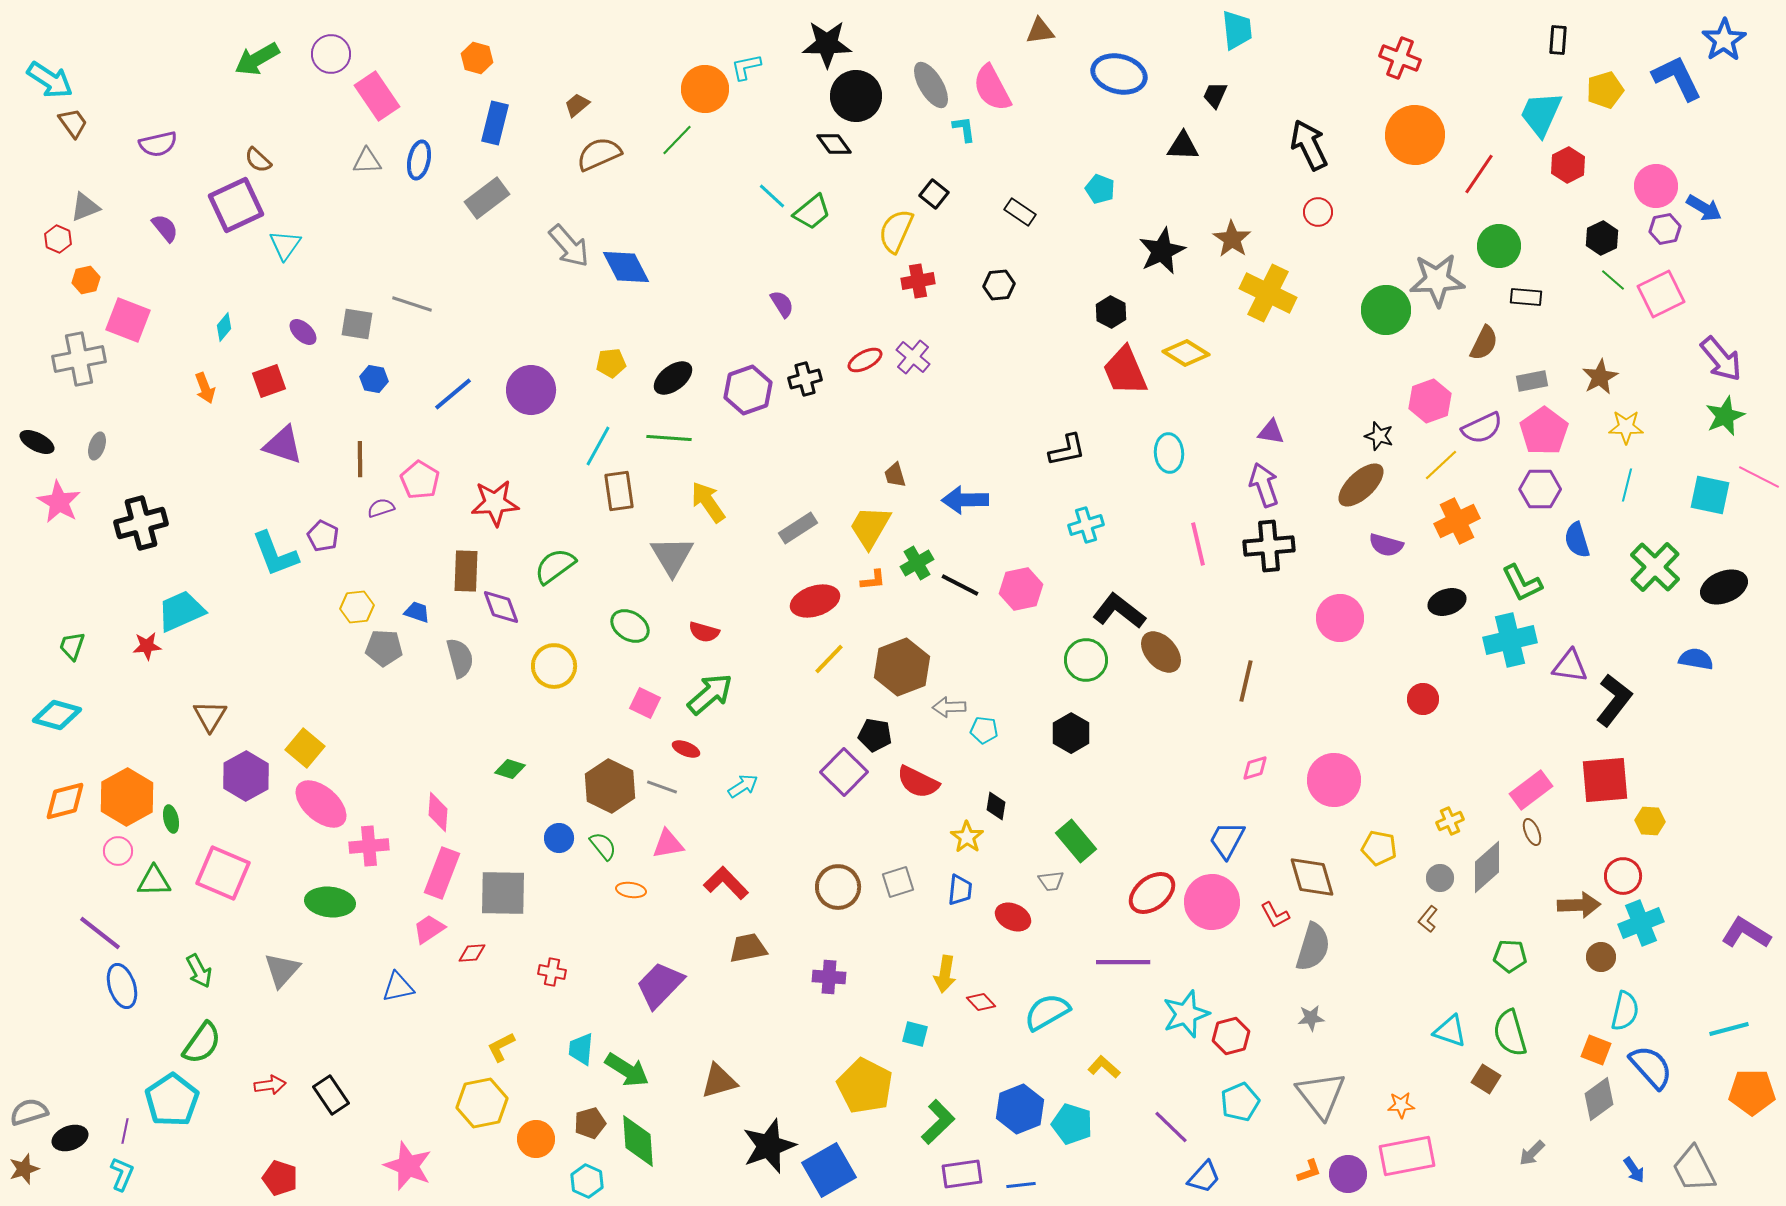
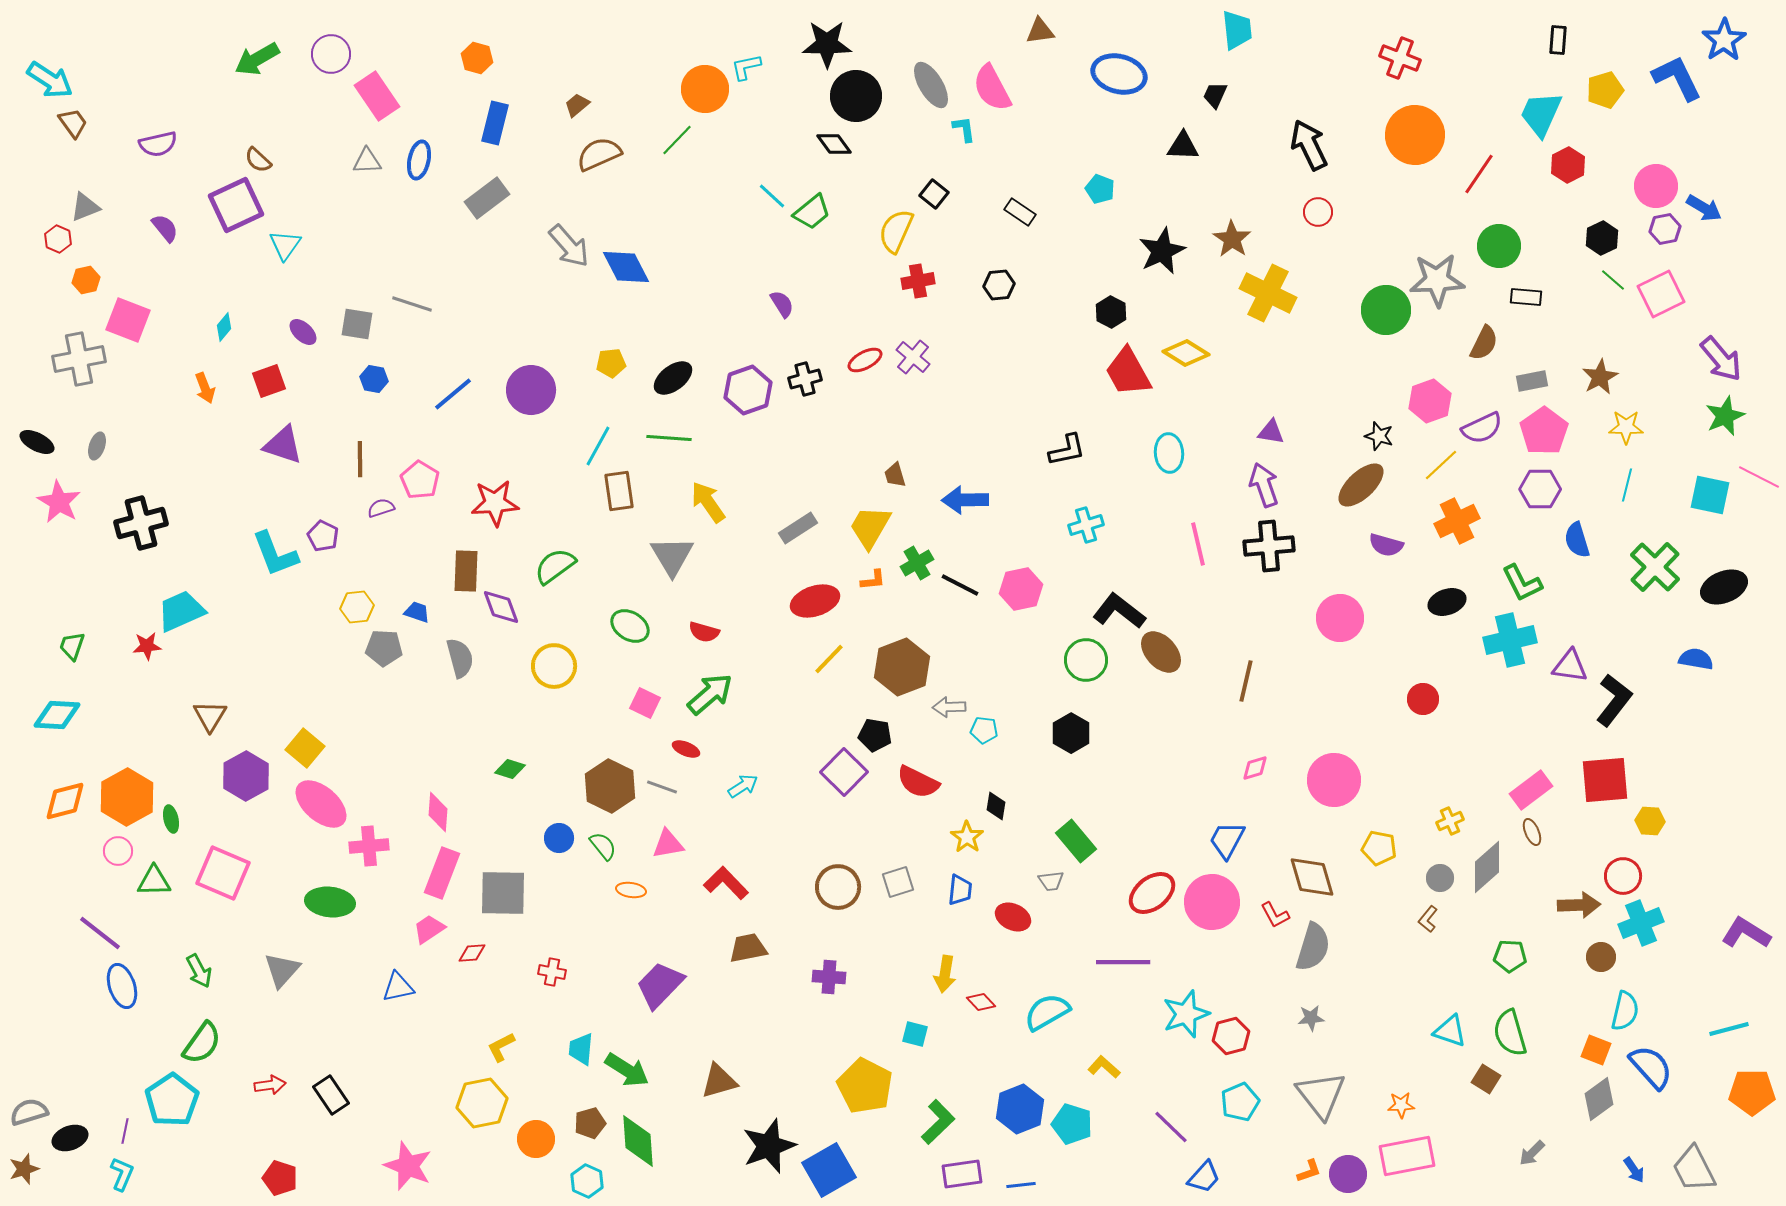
red trapezoid at (1125, 371): moved 3 px right, 1 px down; rotated 6 degrees counterclockwise
cyan diamond at (57, 715): rotated 12 degrees counterclockwise
